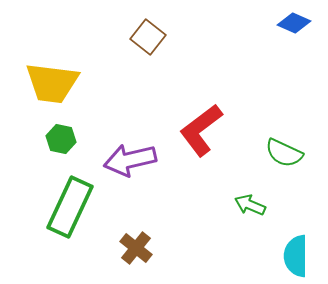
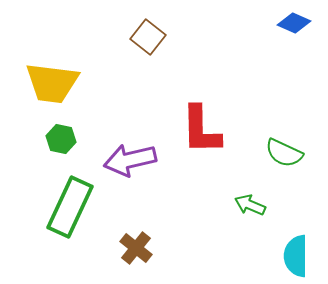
red L-shape: rotated 54 degrees counterclockwise
